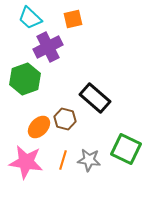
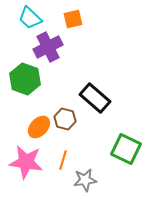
green hexagon: rotated 20 degrees counterclockwise
gray star: moved 4 px left, 20 px down; rotated 15 degrees counterclockwise
